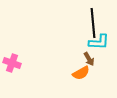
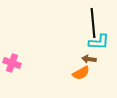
brown arrow: rotated 128 degrees clockwise
